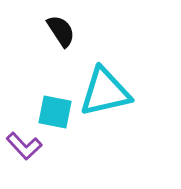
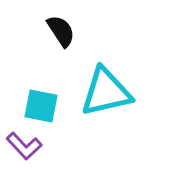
cyan triangle: moved 1 px right
cyan square: moved 14 px left, 6 px up
